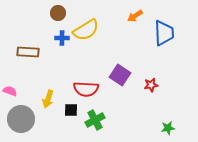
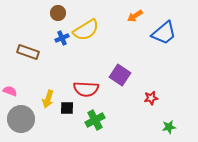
blue trapezoid: rotated 52 degrees clockwise
blue cross: rotated 24 degrees counterclockwise
brown rectangle: rotated 15 degrees clockwise
red star: moved 13 px down
black square: moved 4 px left, 2 px up
green star: moved 1 px right, 1 px up
